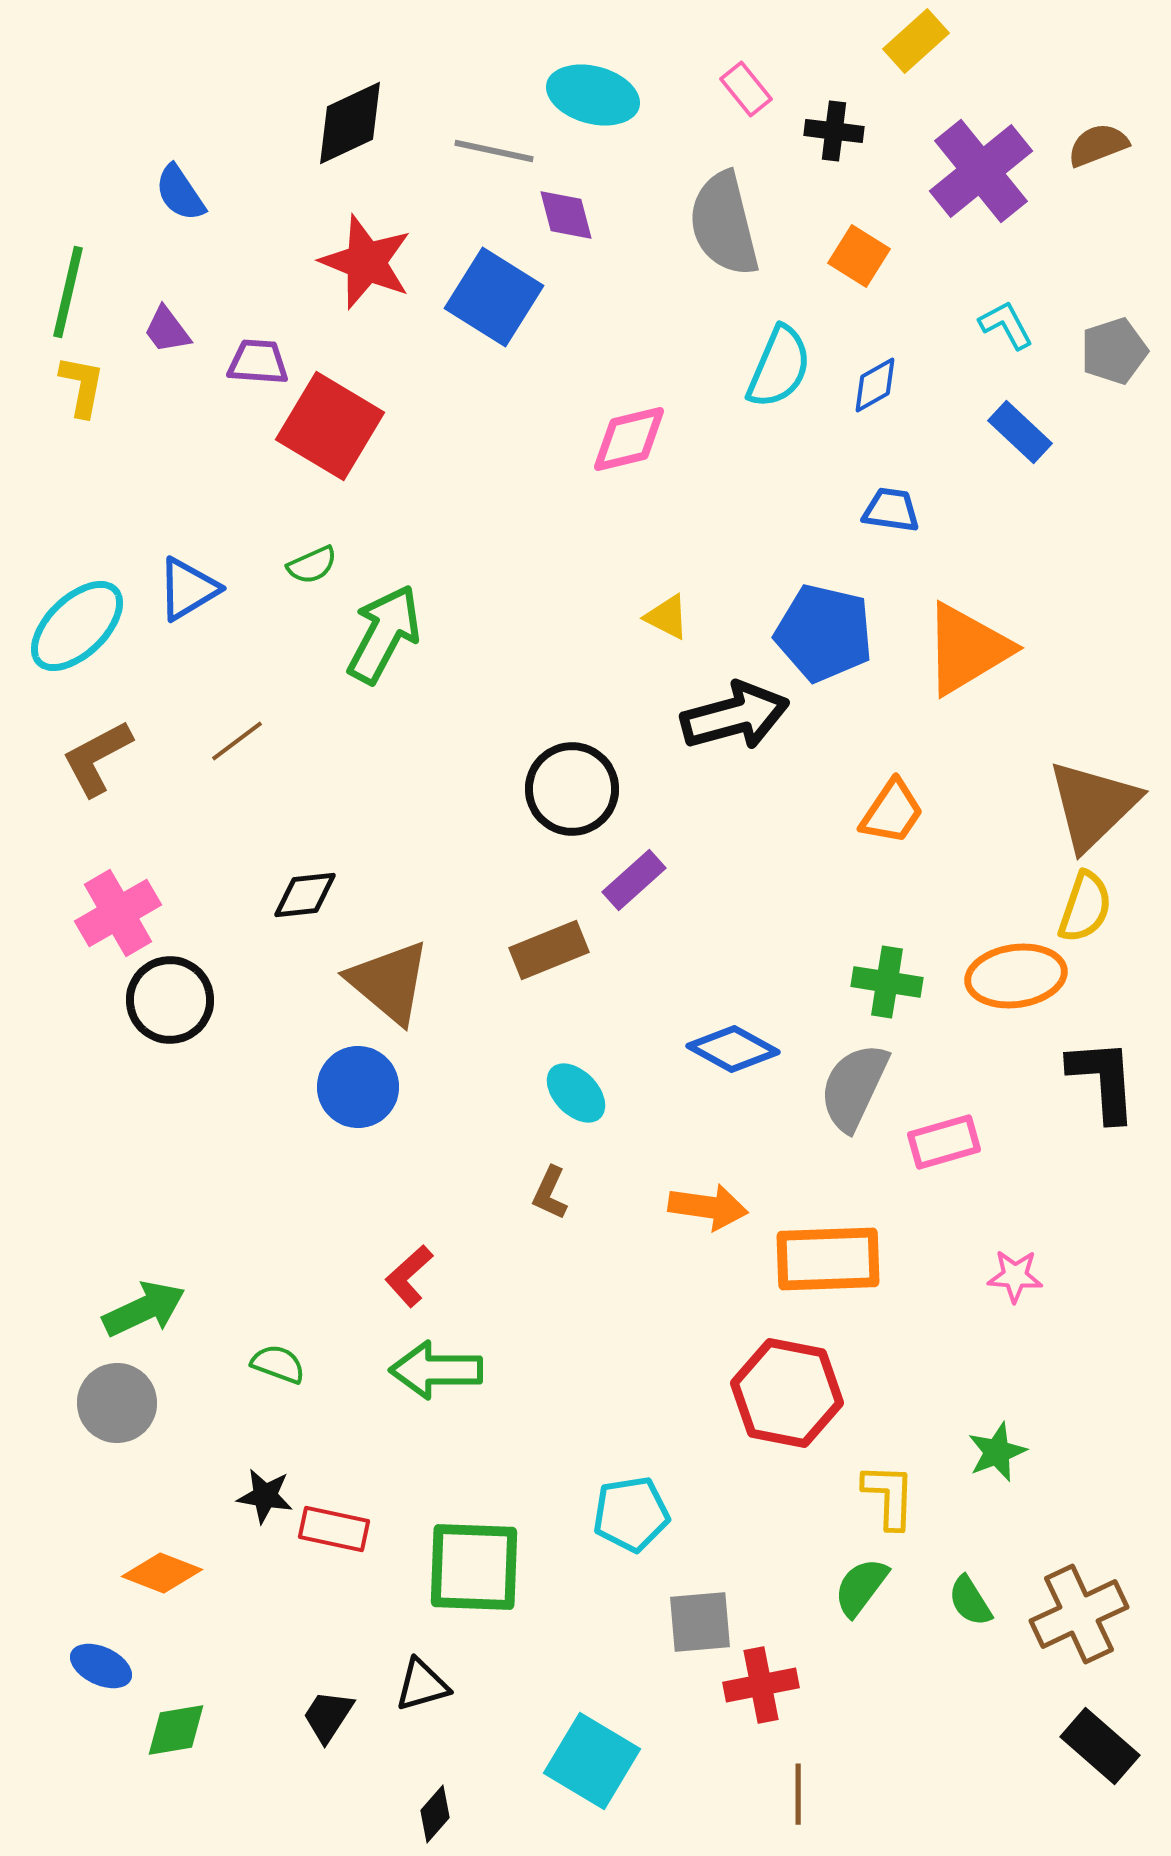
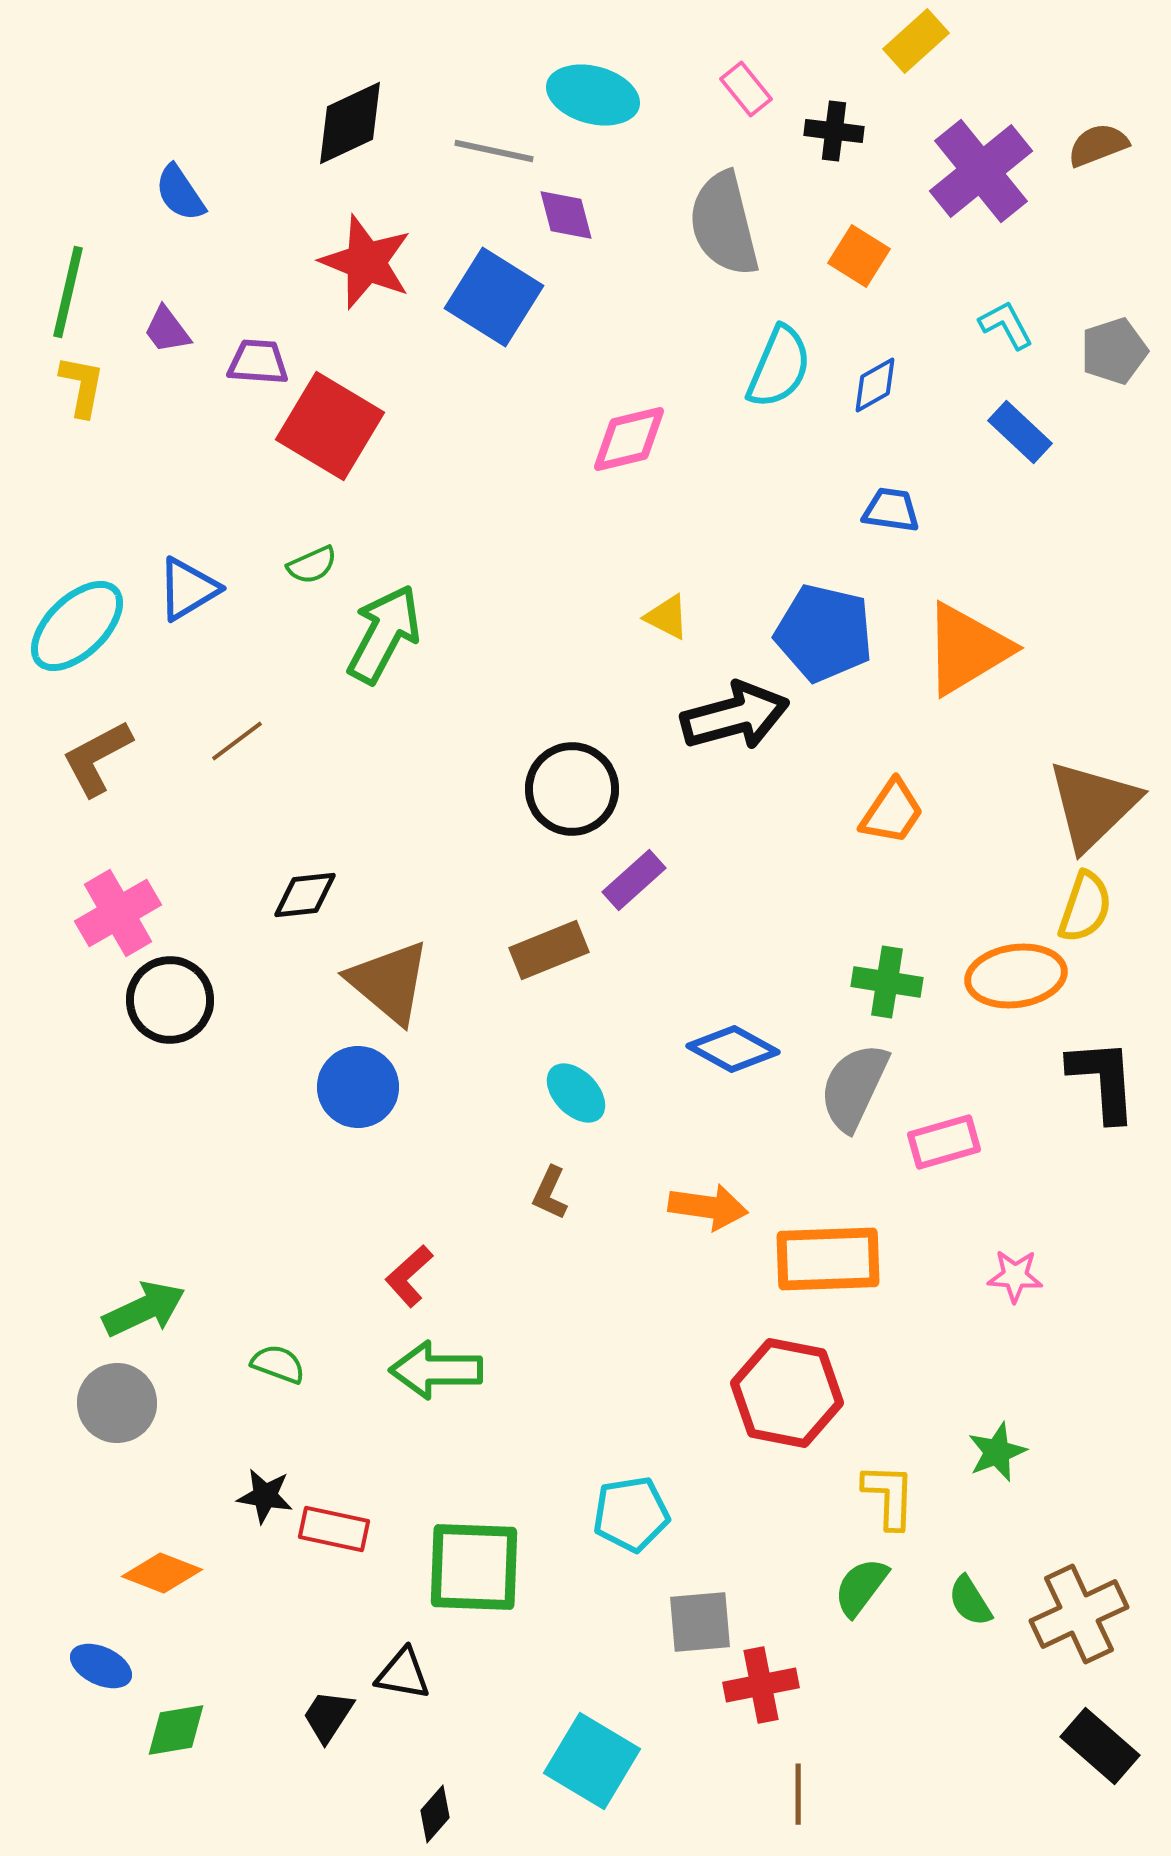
black triangle at (422, 1685): moved 19 px left, 11 px up; rotated 26 degrees clockwise
